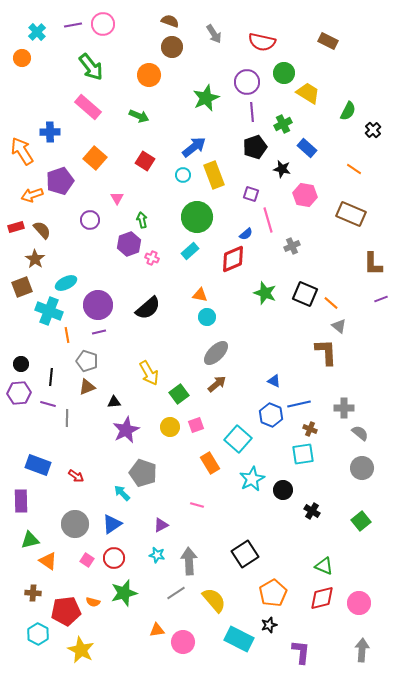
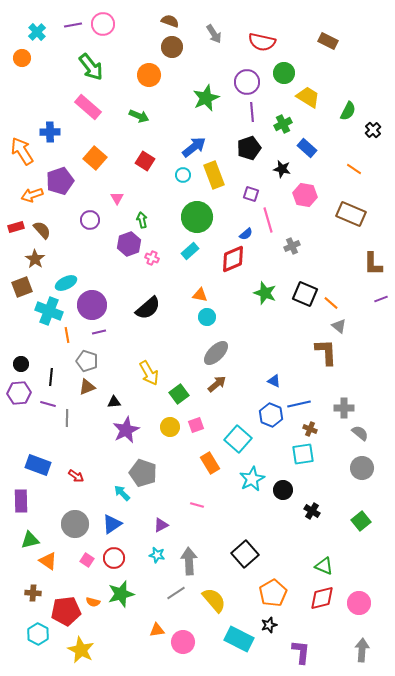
yellow trapezoid at (308, 93): moved 4 px down
black pentagon at (255, 147): moved 6 px left, 1 px down
purple circle at (98, 305): moved 6 px left
black square at (245, 554): rotated 8 degrees counterclockwise
green star at (124, 593): moved 3 px left, 1 px down
